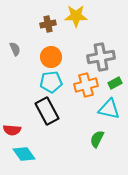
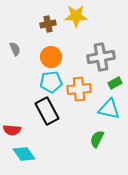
orange cross: moved 7 px left, 4 px down; rotated 10 degrees clockwise
